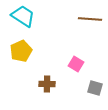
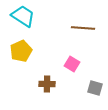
brown line: moved 7 px left, 9 px down
pink square: moved 4 px left
